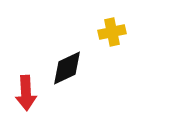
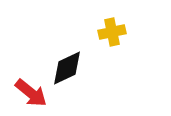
red arrow: moved 5 px right; rotated 48 degrees counterclockwise
